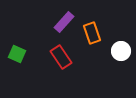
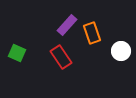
purple rectangle: moved 3 px right, 3 px down
green square: moved 1 px up
